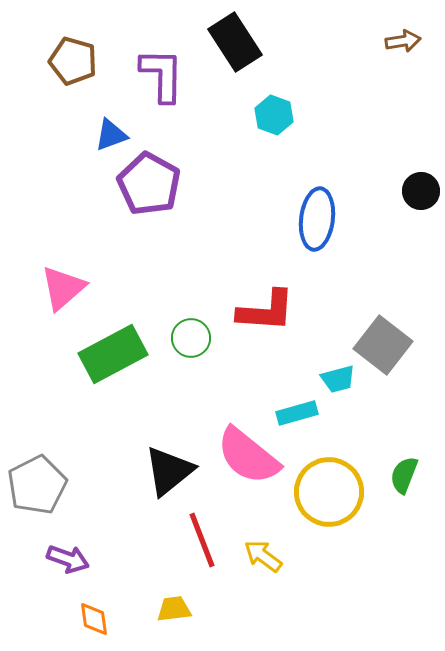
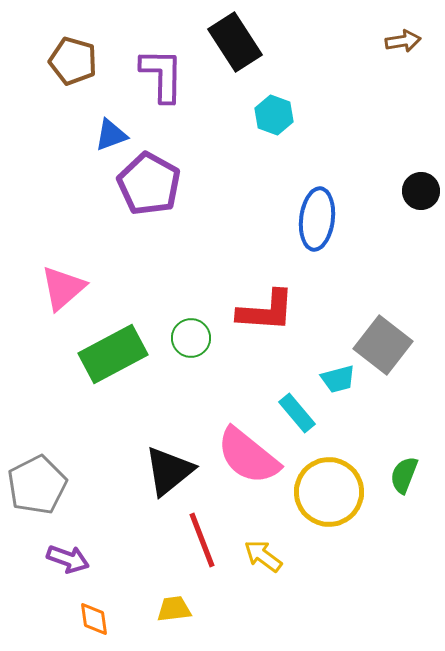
cyan rectangle: rotated 66 degrees clockwise
